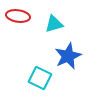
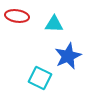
red ellipse: moved 1 px left
cyan triangle: rotated 18 degrees clockwise
